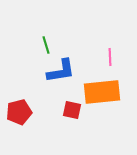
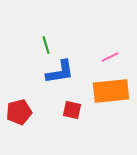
pink line: rotated 66 degrees clockwise
blue L-shape: moved 1 px left, 1 px down
orange rectangle: moved 9 px right, 1 px up
